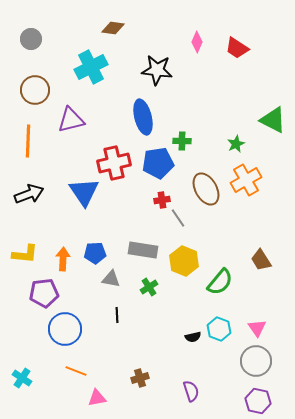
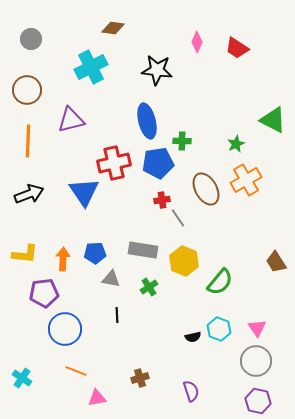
brown circle at (35, 90): moved 8 px left
blue ellipse at (143, 117): moved 4 px right, 4 px down
brown trapezoid at (261, 260): moved 15 px right, 2 px down
